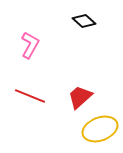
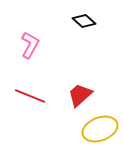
red trapezoid: moved 2 px up
